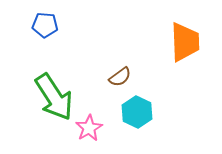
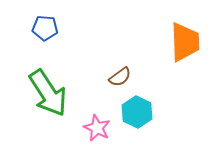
blue pentagon: moved 3 px down
green arrow: moved 6 px left, 4 px up
pink star: moved 8 px right; rotated 16 degrees counterclockwise
